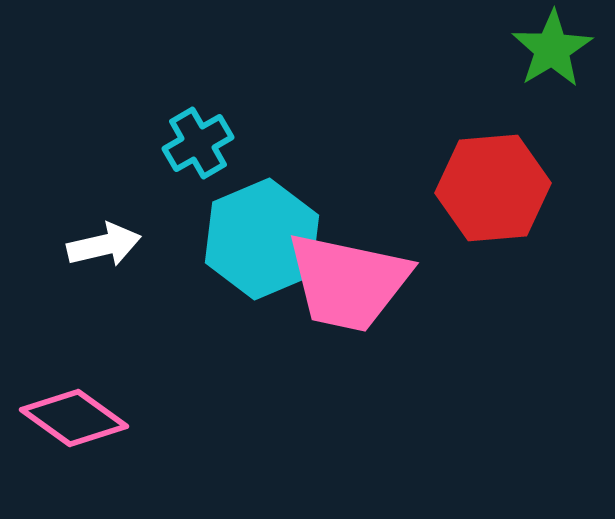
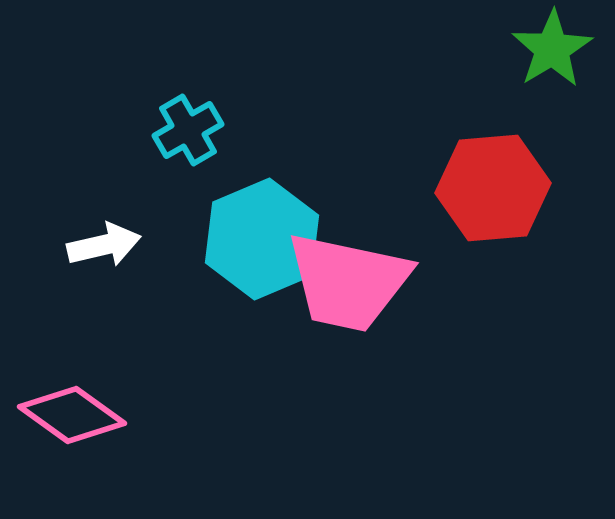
cyan cross: moved 10 px left, 13 px up
pink diamond: moved 2 px left, 3 px up
